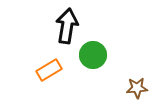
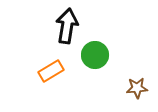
green circle: moved 2 px right
orange rectangle: moved 2 px right, 1 px down
